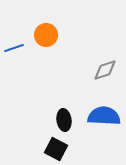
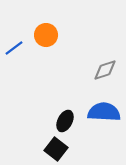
blue line: rotated 18 degrees counterclockwise
blue semicircle: moved 4 px up
black ellipse: moved 1 px right, 1 px down; rotated 35 degrees clockwise
black square: rotated 10 degrees clockwise
